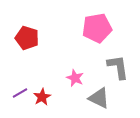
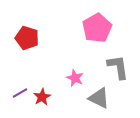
pink pentagon: rotated 20 degrees counterclockwise
